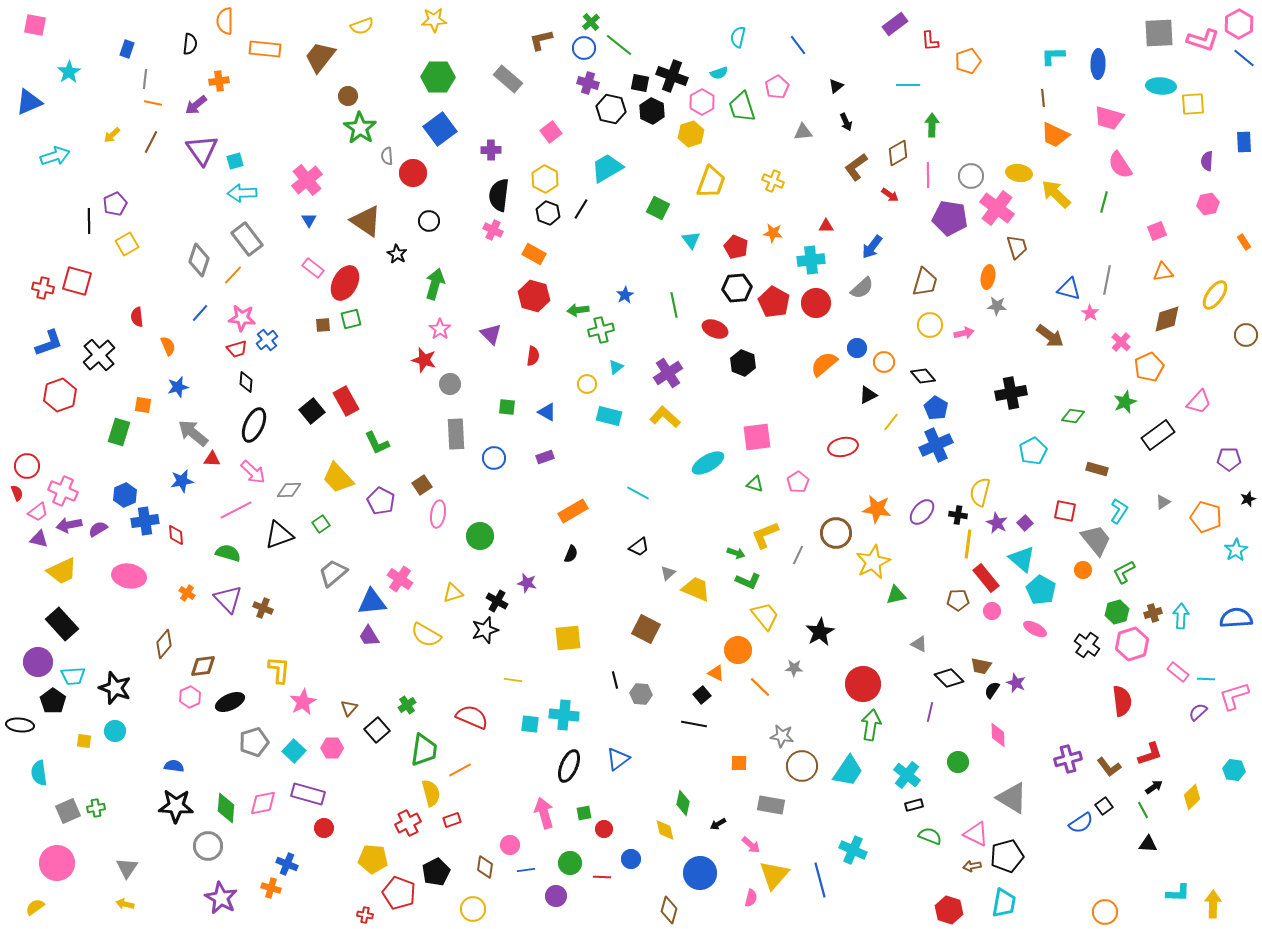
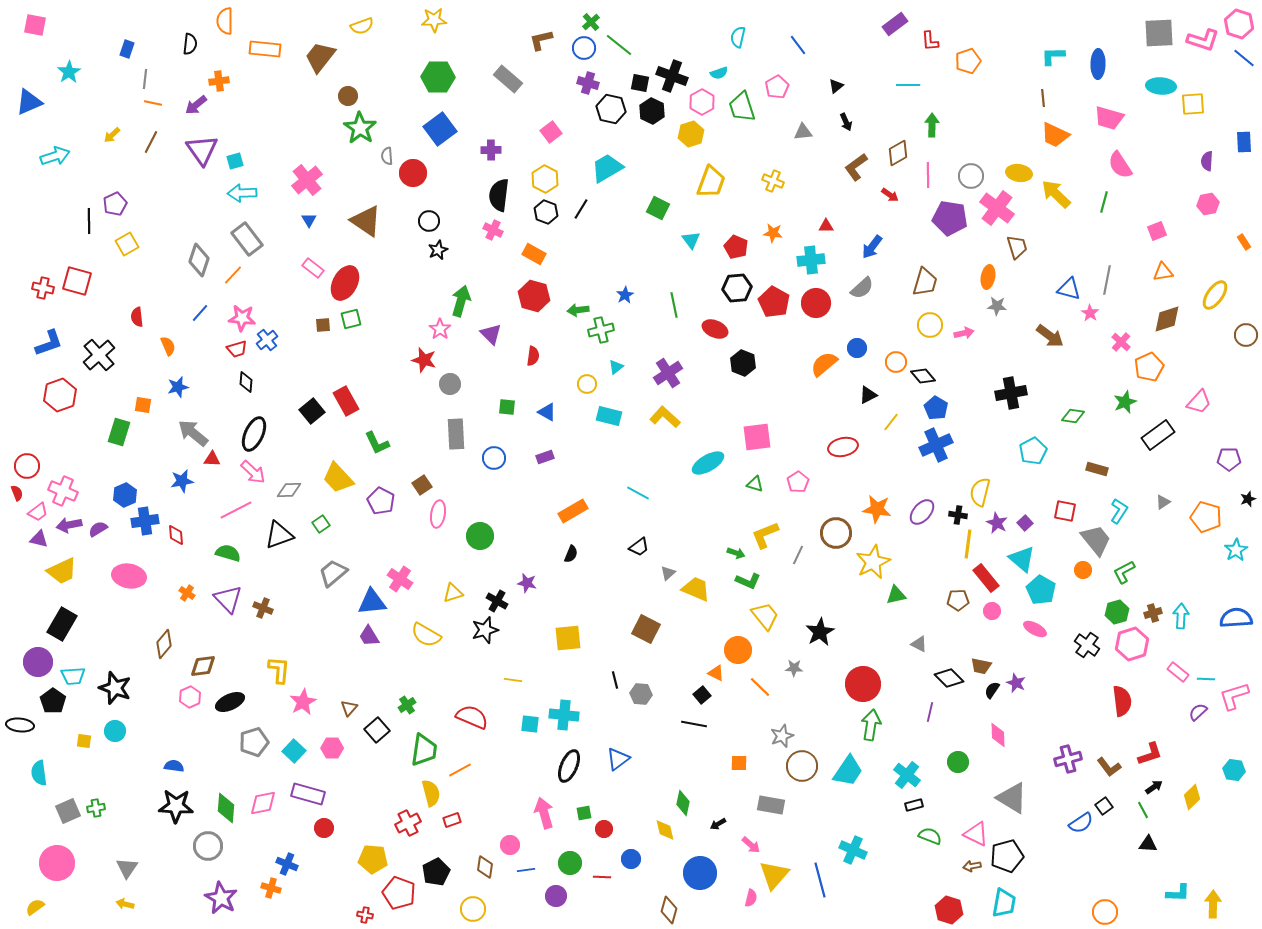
pink hexagon at (1239, 24): rotated 12 degrees counterclockwise
black hexagon at (548, 213): moved 2 px left, 1 px up
black star at (397, 254): moved 41 px right, 4 px up; rotated 18 degrees clockwise
green arrow at (435, 284): moved 26 px right, 17 px down
orange circle at (884, 362): moved 12 px right
black ellipse at (254, 425): moved 9 px down
black rectangle at (62, 624): rotated 72 degrees clockwise
gray star at (782, 736): rotated 30 degrees counterclockwise
